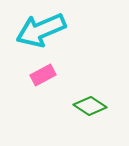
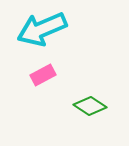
cyan arrow: moved 1 px right, 1 px up
